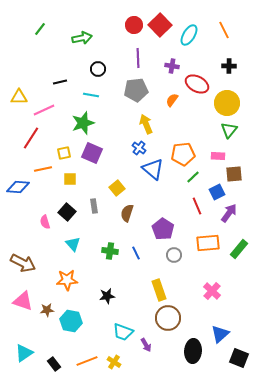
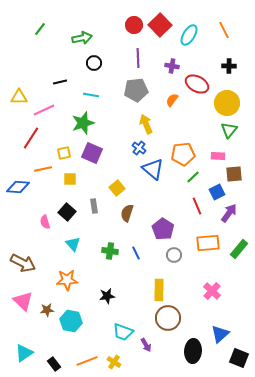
black circle at (98, 69): moved 4 px left, 6 px up
yellow rectangle at (159, 290): rotated 20 degrees clockwise
pink triangle at (23, 301): rotated 25 degrees clockwise
